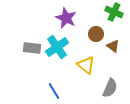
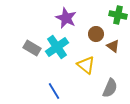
green cross: moved 4 px right, 3 px down; rotated 12 degrees counterclockwise
gray rectangle: rotated 24 degrees clockwise
